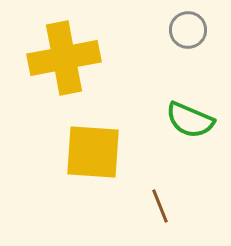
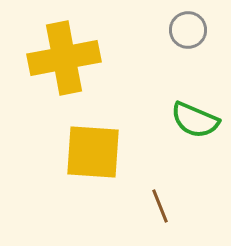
green semicircle: moved 5 px right
